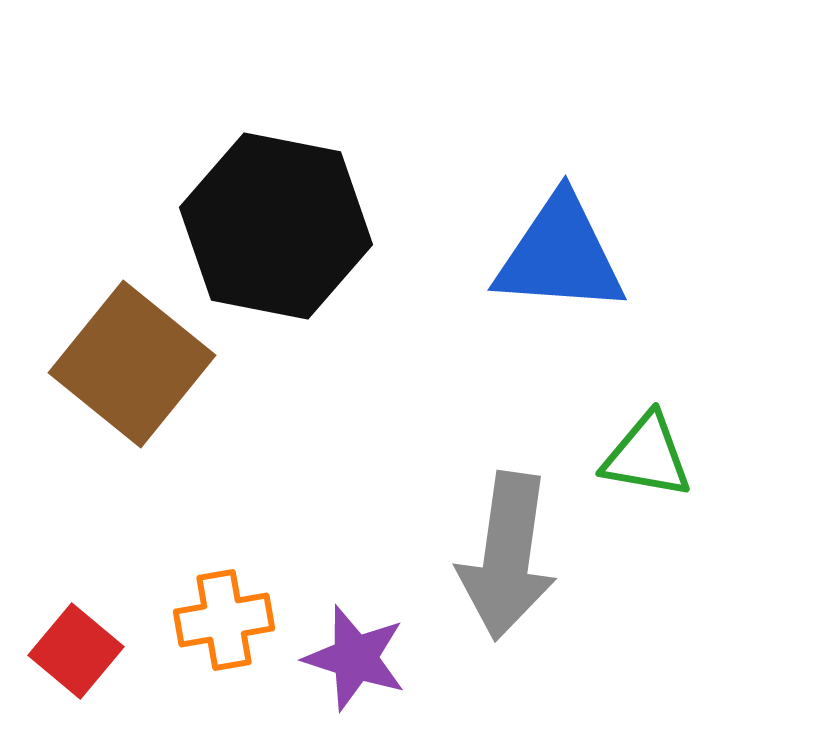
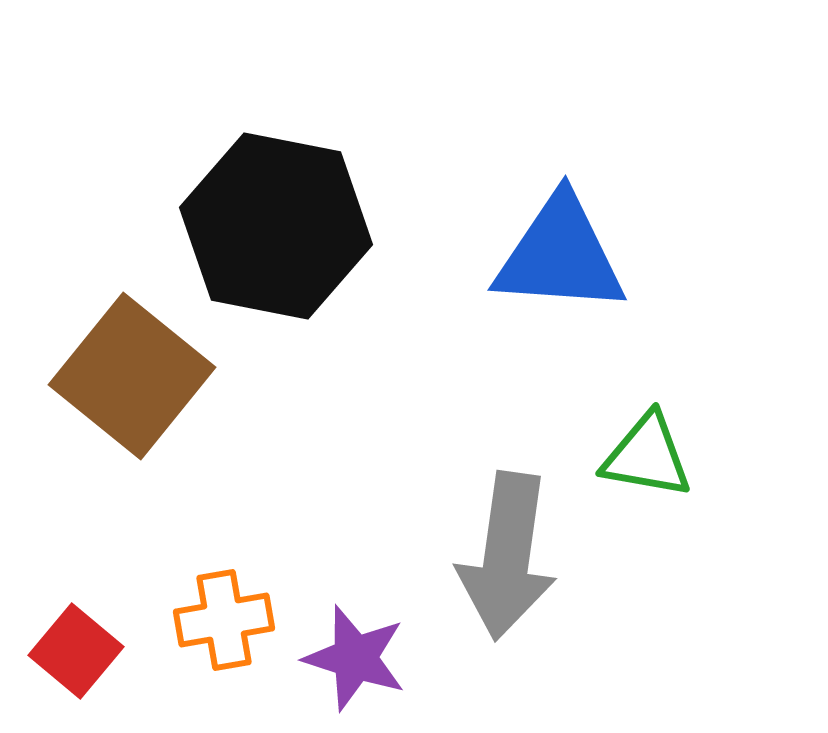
brown square: moved 12 px down
